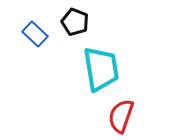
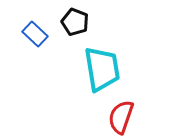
cyan trapezoid: moved 1 px right
red semicircle: moved 1 px down
